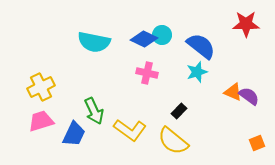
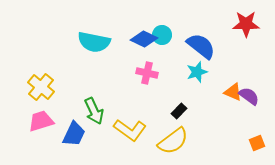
yellow cross: rotated 24 degrees counterclockwise
yellow semicircle: rotated 76 degrees counterclockwise
